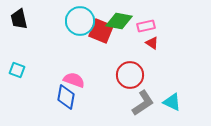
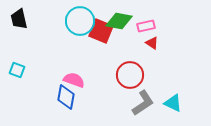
cyan triangle: moved 1 px right, 1 px down
